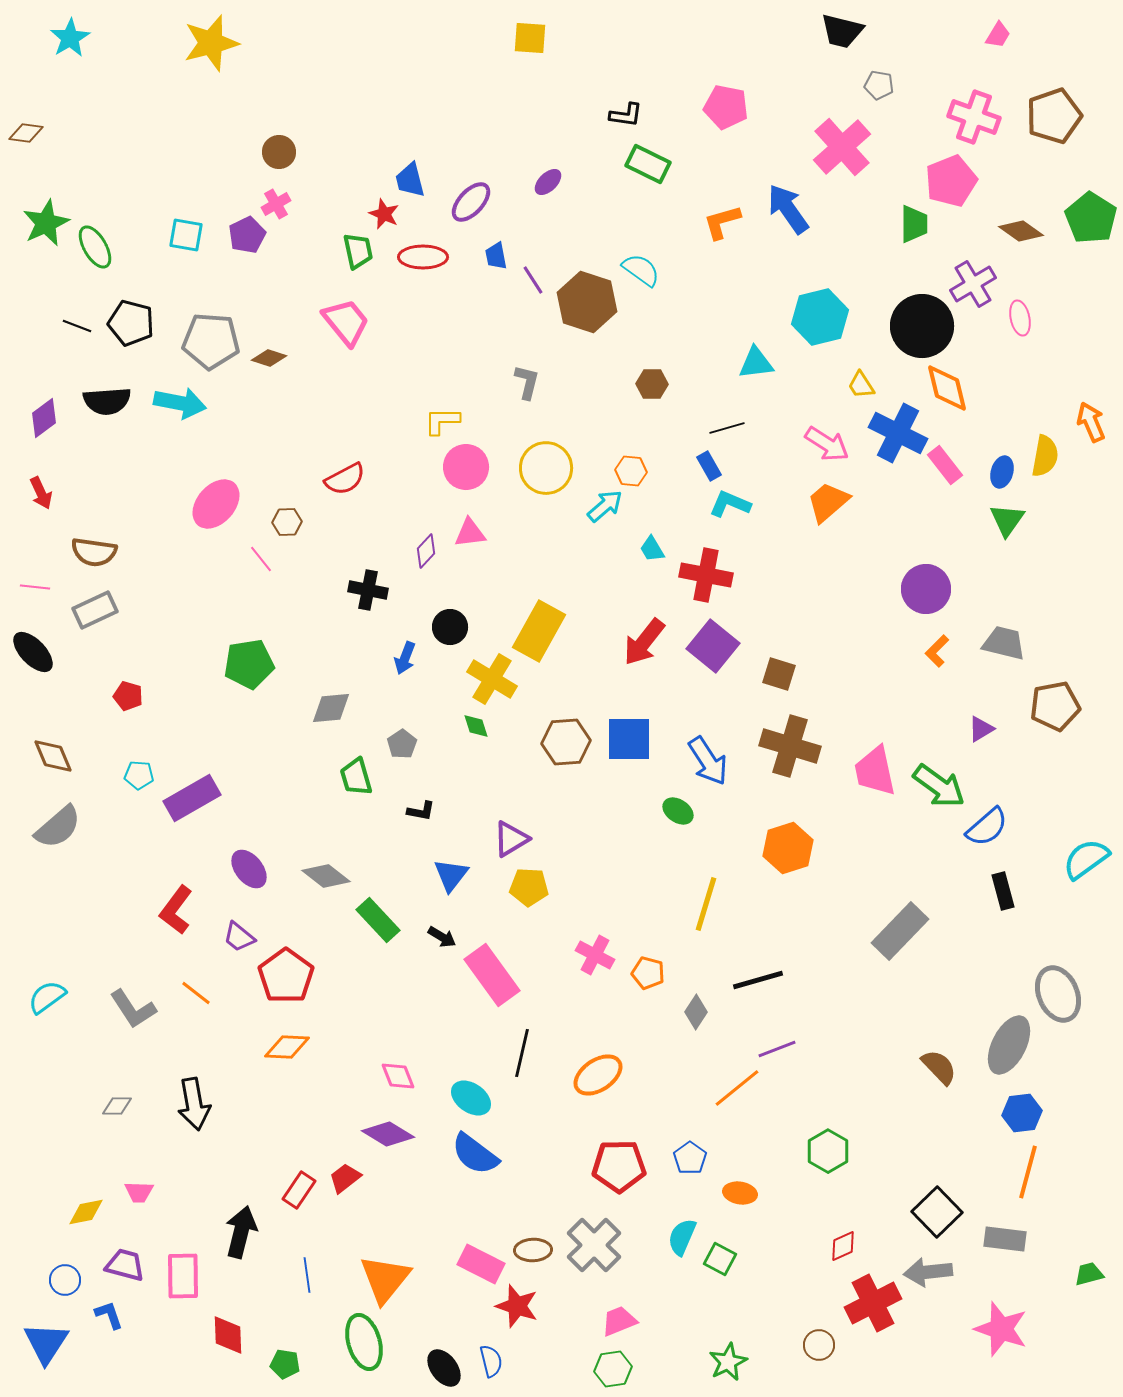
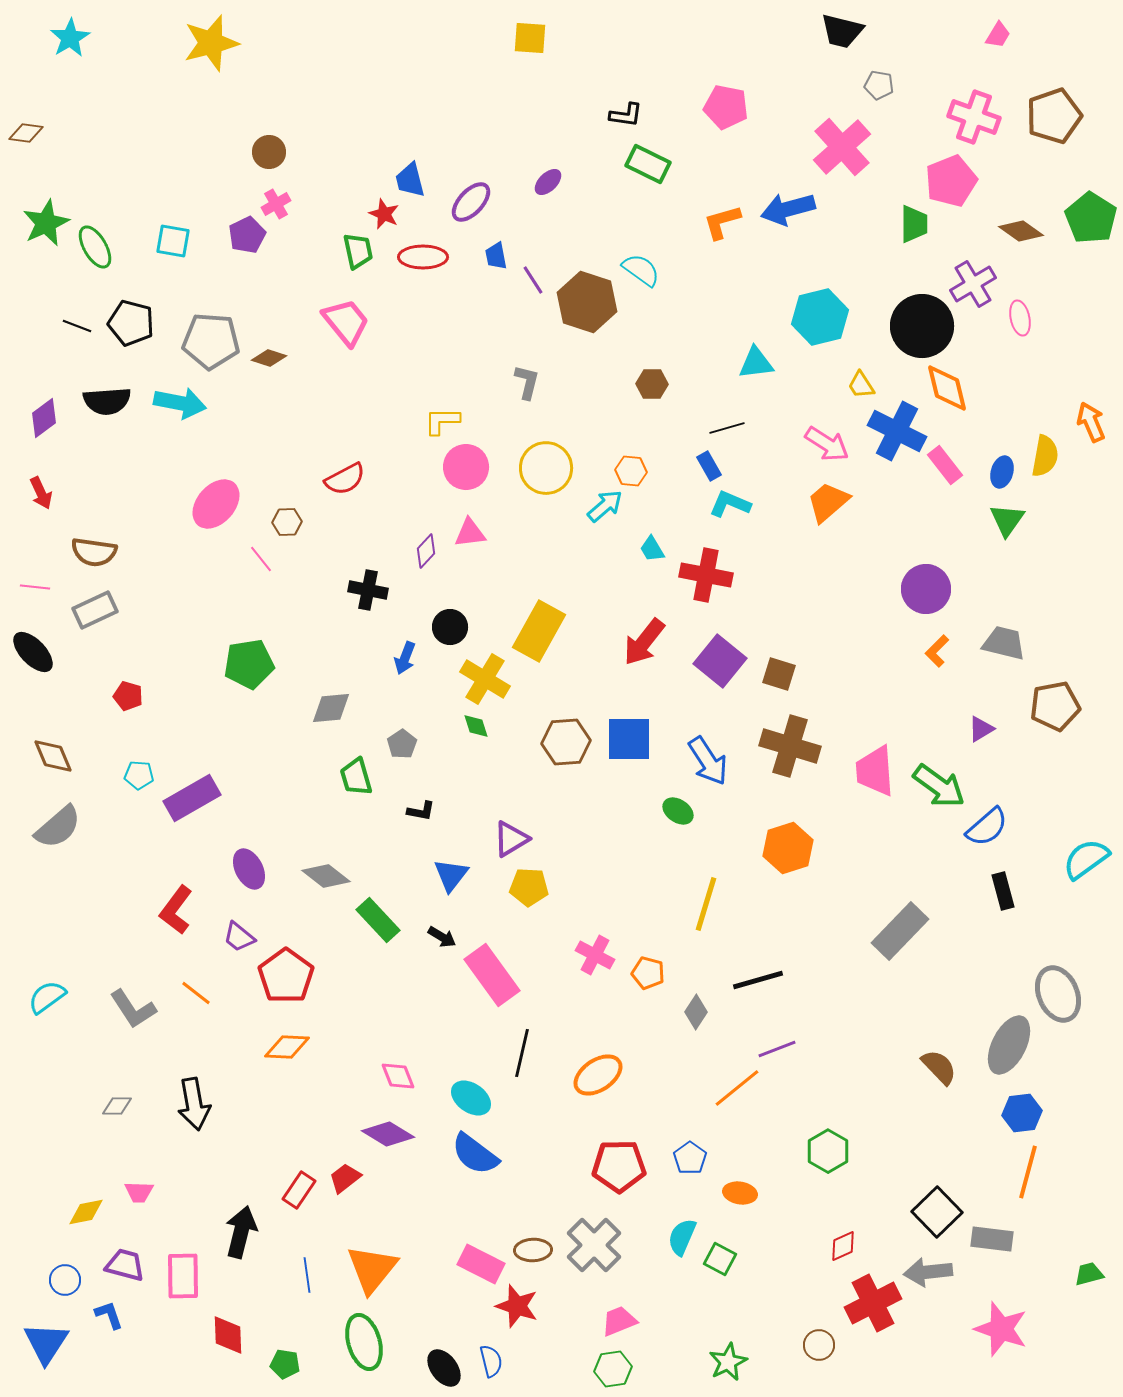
brown circle at (279, 152): moved 10 px left
blue arrow at (788, 209): rotated 70 degrees counterclockwise
cyan square at (186, 235): moved 13 px left, 6 px down
blue cross at (898, 433): moved 1 px left, 2 px up
purple square at (713, 646): moved 7 px right, 15 px down
yellow cross at (492, 679): moved 7 px left
pink trapezoid at (875, 771): rotated 8 degrees clockwise
purple ellipse at (249, 869): rotated 12 degrees clockwise
gray rectangle at (1005, 1239): moved 13 px left
orange triangle at (385, 1279): moved 13 px left, 10 px up
